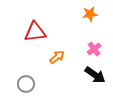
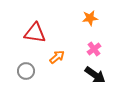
orange star: moved 4 px down
red triangle: moved 1 px down; rotated 15 degrees clockwise
gray circle: moved 13 px up
